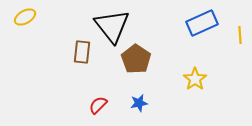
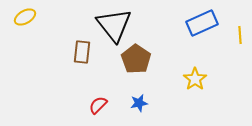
black triangle: moved 2 px right, 1 px up
